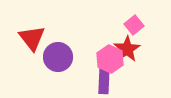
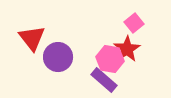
pink square: moved 2 px up
pink hexagon: rotated 16 degrees counterclockwise
purple rectangle: rotated 52 degrees counterclockwise
